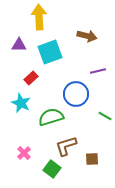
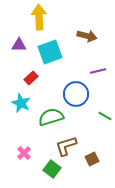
brown square: rotated 24 degrees counterclockwise
